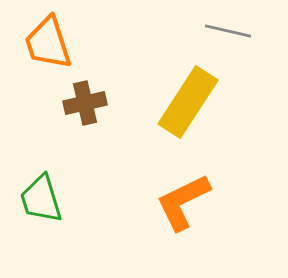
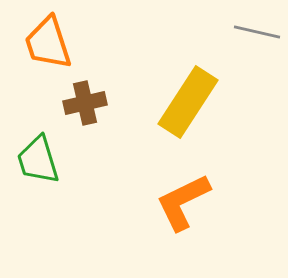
gray line: moved 29 px right, 1 px down
green trapezoid: moved 3 px left, 39 px up
